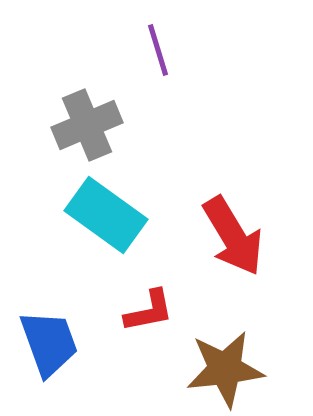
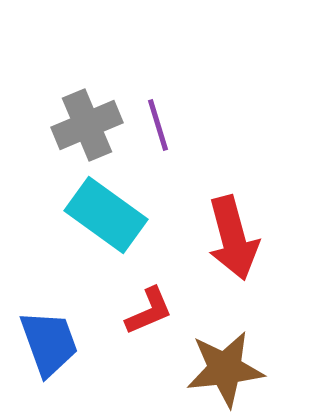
purple line: moved 75 px down
red arrow: moved 2 px down; rotated 16 degrees clockwise
red L-shape: rotated 12 degrees counterclockwise
